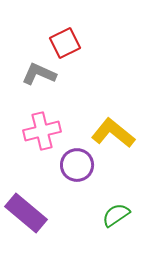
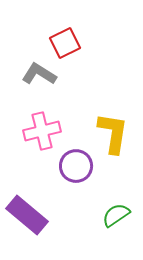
gray L-shape: rotated 8 degrees clockwise
yellow L-shape: rotated 60 degrees clockwise
purple circle: moved 1 px left, 1 px down
purple rectangle: moved 1 px right, 2 px down
